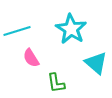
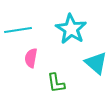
cyan line: moved 1 px right, 1 px up; rotated 8 degrees clockwise
pink semicircle: rotated 42 degrees clockwise
